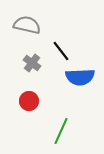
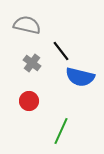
blue semicircle: rotated 16 degrees clockwise
